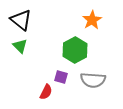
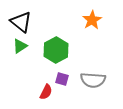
black triangle: moved 2 px down
green triangle: rotated 42 degrees clockwise
green hexagon: moved 19 px left
purple square: moved 1 px right, 2 px down
